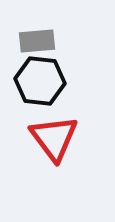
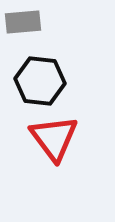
gray rectangle: moved 14 px left, 19 px up
